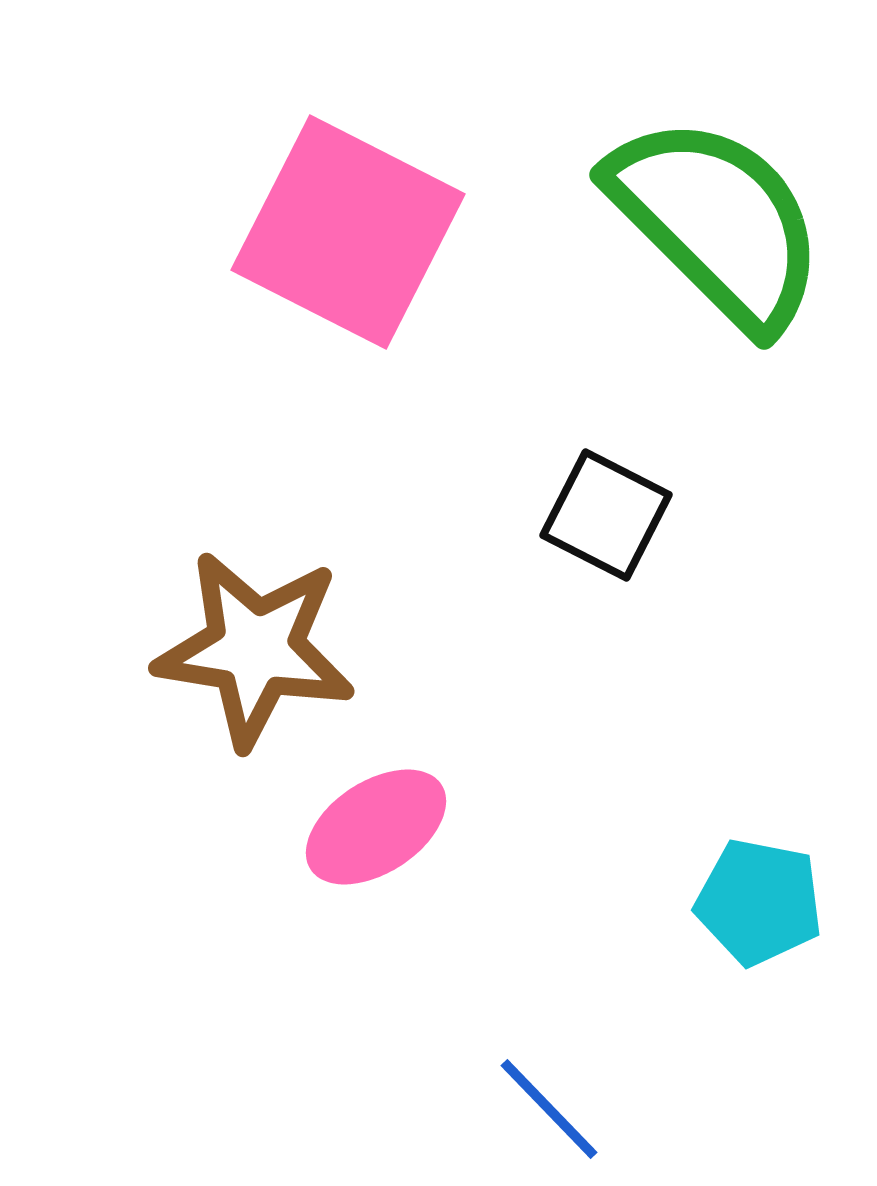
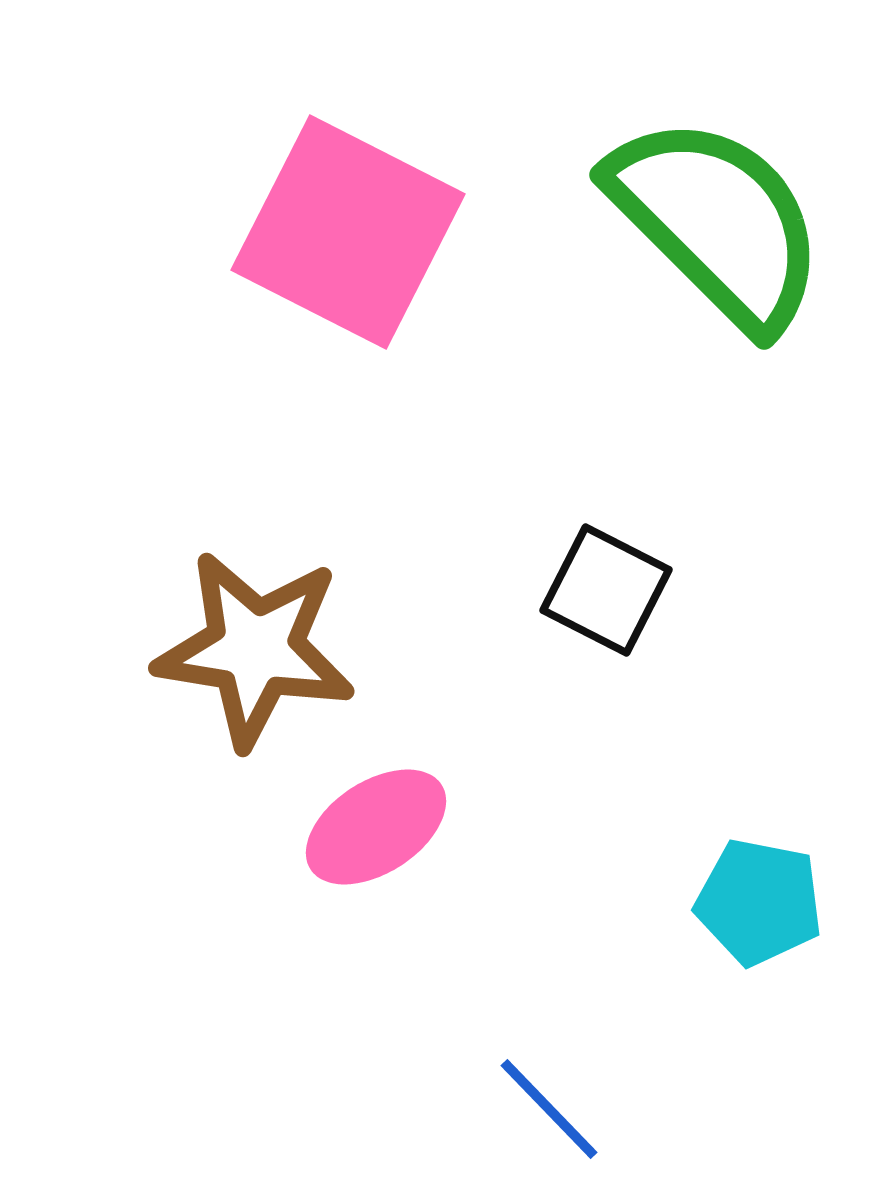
black square: moved 75 px down
